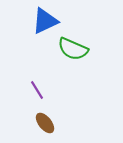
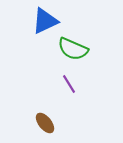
purple line: moved 32 px right, 6 px up
